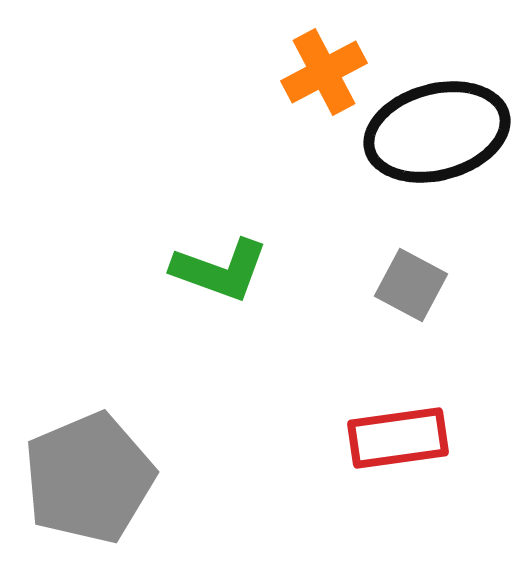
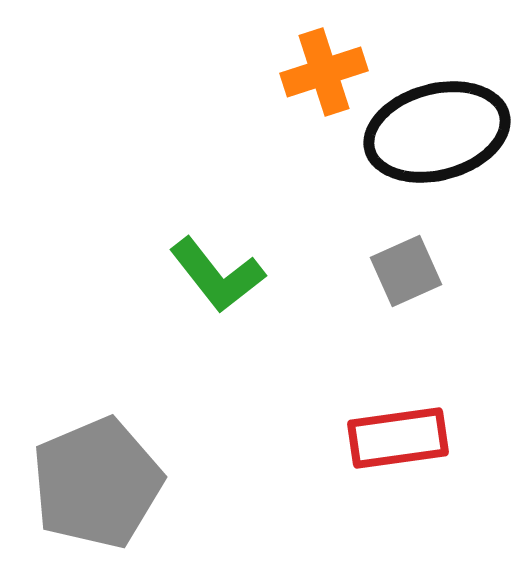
orange cross: rotated 10 degrees clockwise
green L-shape: moved 3 px left, 5 px down; rotated 32 degrees clockwise
gray square: moved 5 px left, 14 px up; rotated 38 degrees clockwise
gray pentagon: moved 8 px right, 5 px down
